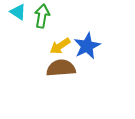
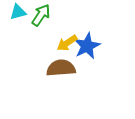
cyan triangle: rotated 48 degrees counterclockwise
green arrow: moved 1 px left, 1 px up; rotated 25 degrees clockwise
yellow arrow: moved 7 px right, 3 px up
